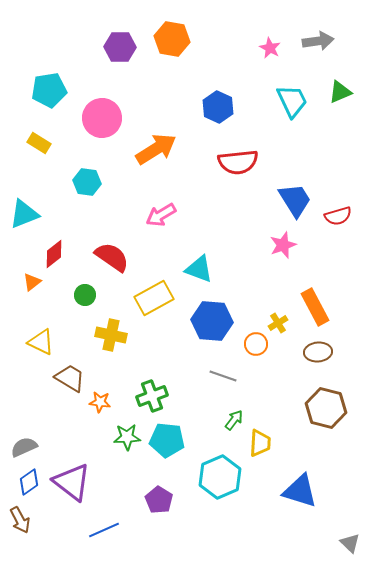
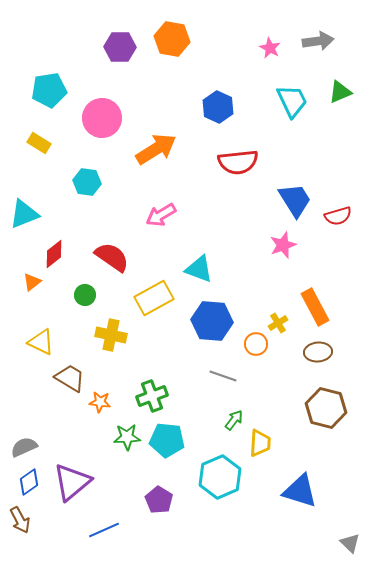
purple triangle at (72, 482): rotated 42 degrees clockwise
